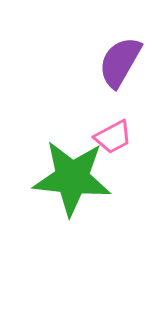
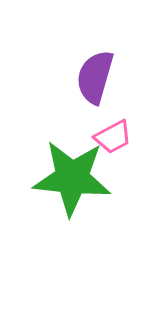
purple semicircle: moved 25 px left, 15 px down; rotated 14 degrees counterclockwise
